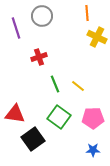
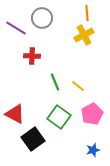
gray circle: moved 2 px down
purple line: rotated 40 degrees counterclockwise
yellow cross: moved 13 px left, 2 px up; rotated 36 degrees clockwise
red cross: moved 7 px left, 1 px up; rotated 21 degrees clockwise
green line: moved 2 px up
red triangle: rotated 20 degrees clockwise
pink pentagon: moved 1 px left, 4 px up; rotated 25 degrees counterclockwise
blue star: rotated 16 degrees counterclockwise
